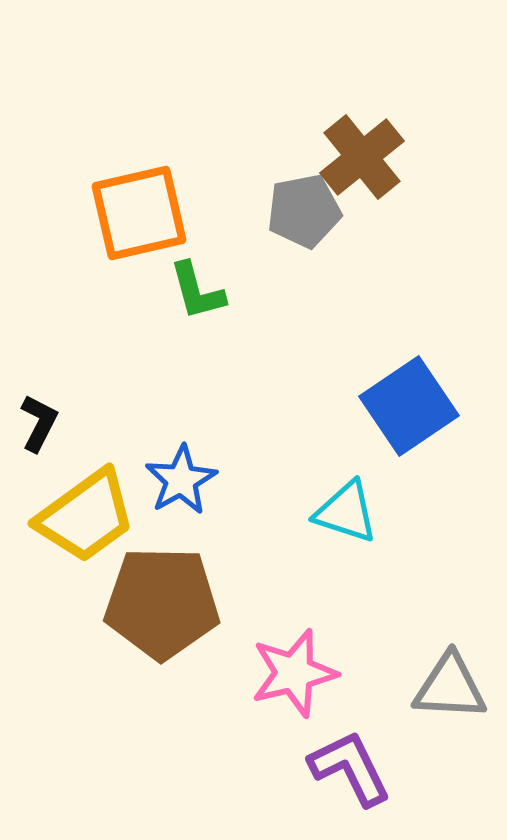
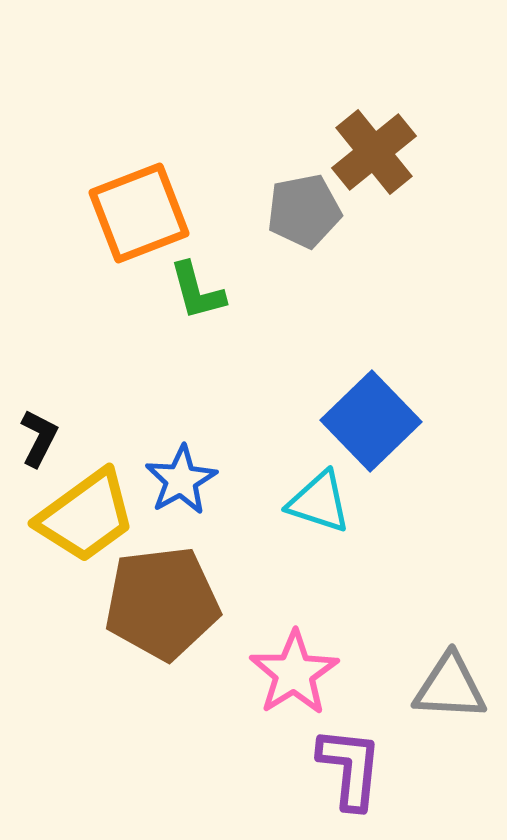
brown cross: moved 12 px right, 5 px up
orange square: rotated 8 degrees counterclockwise
blue square: moved 38 px left, 15 px down; rotated 10 degrees counterclockwise
black L-shape: moved 15 px down
cyan triangle: moved 27 px left, 10 px up
brown pentagon: rotated 8 degrees counterclockwise
pink star: rotated 18 degrees counterclockwise
purple L-shape: rotated 32 degrees clockwise
